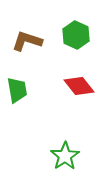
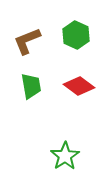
brown L-shape: rotated 40 degrees counterclockwise
red diamond: rotated 16 degrees counterclockwise
green trapezoid: moved 14 px right, 4 px up
